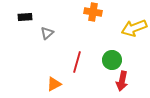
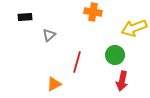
gray triangle: moved 2 px right, 2 px down
green circle: moved 3 px right, 5 px up
